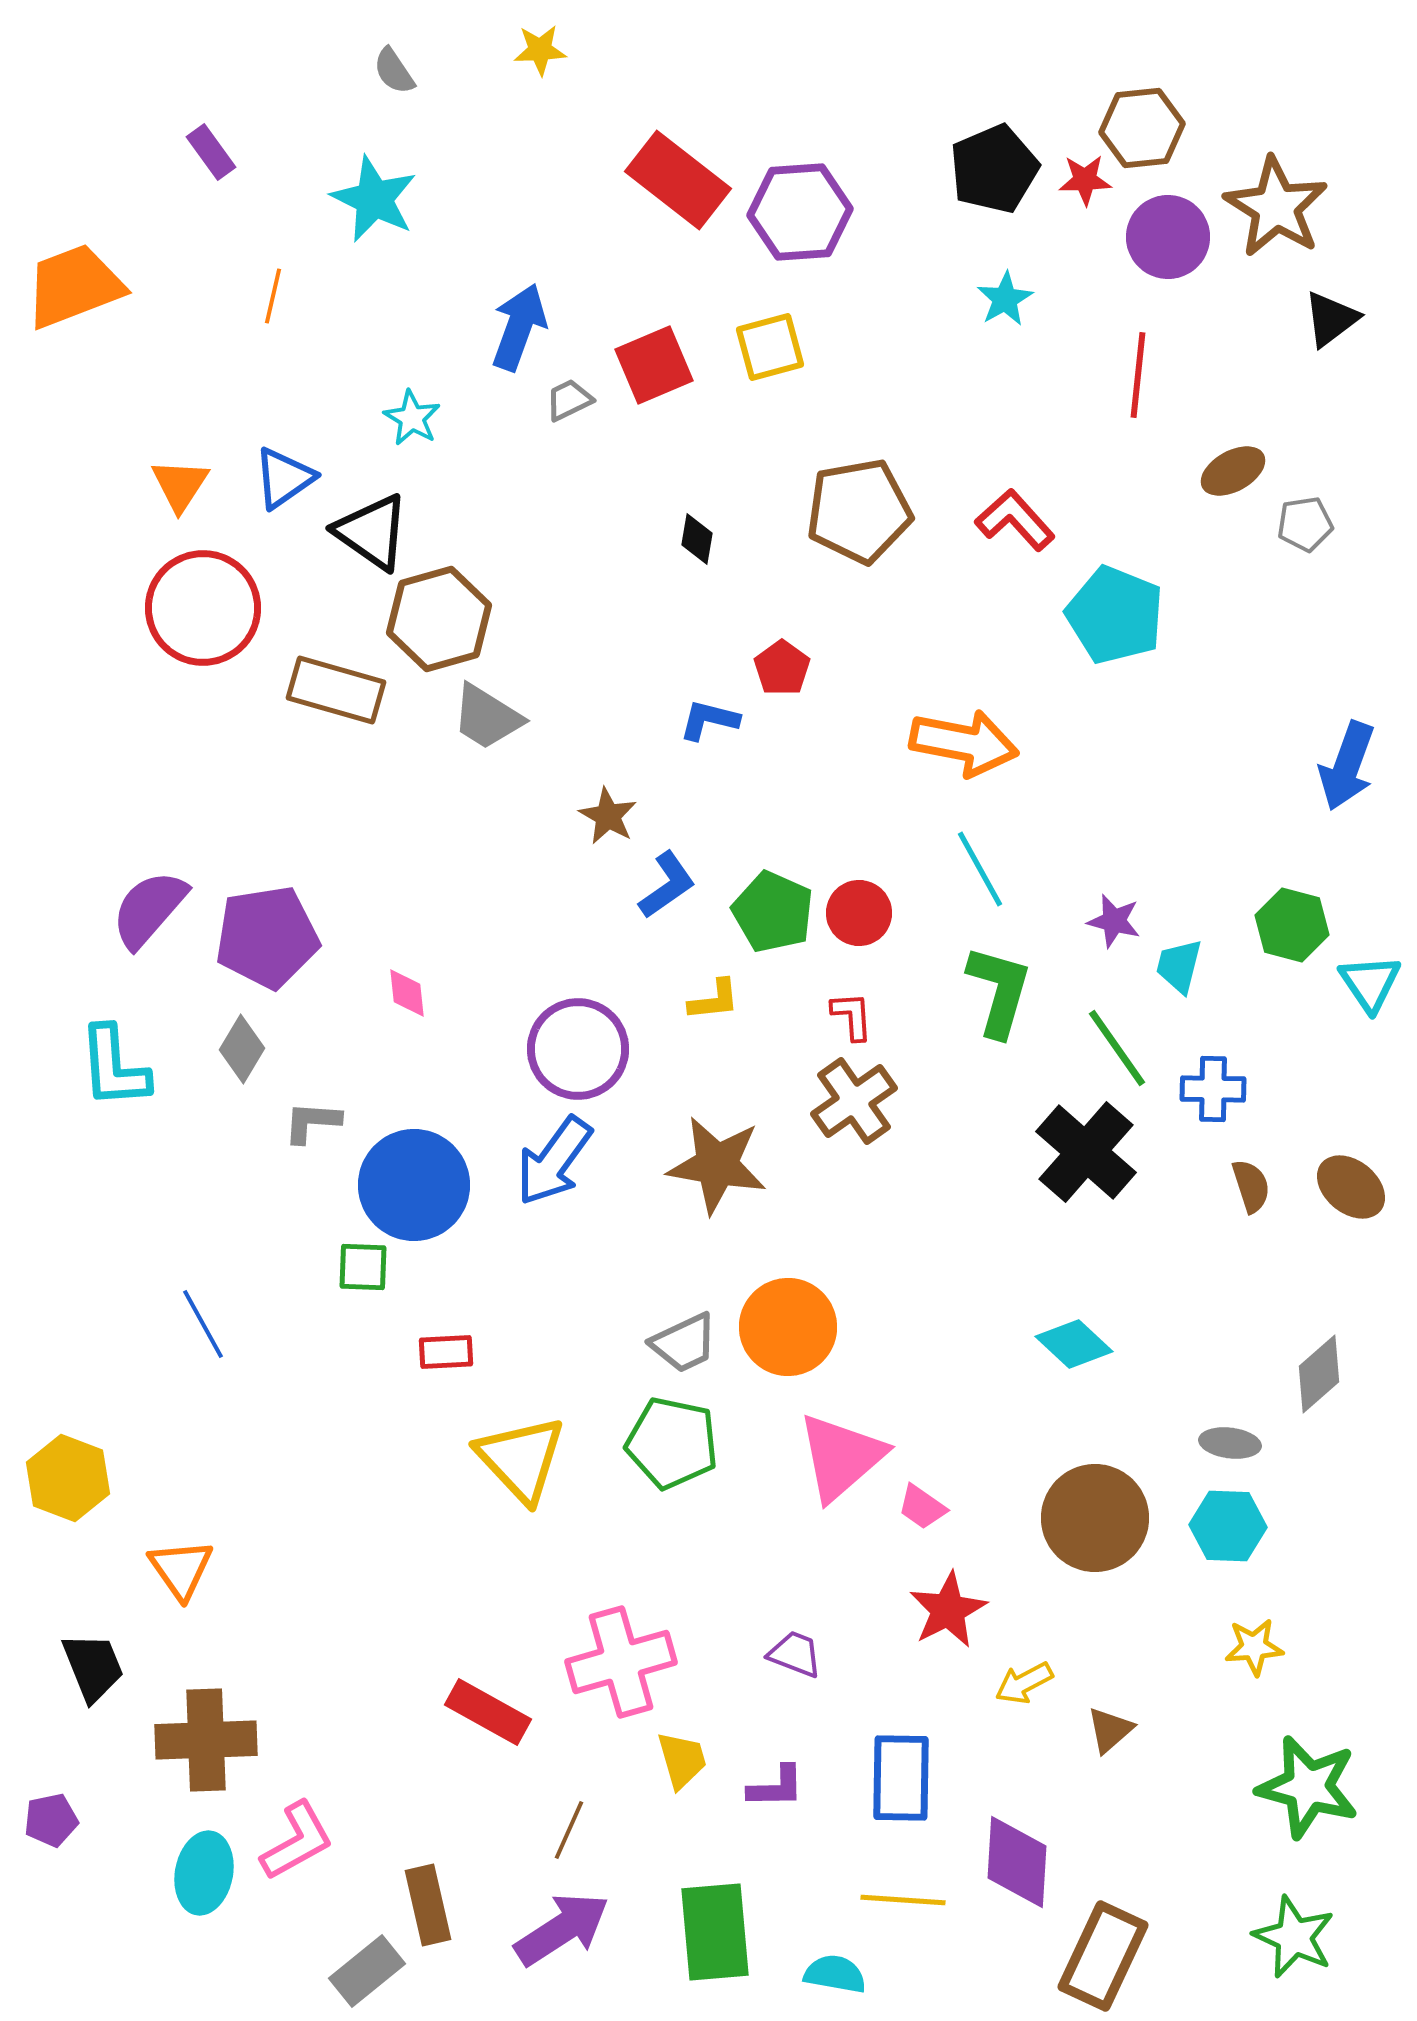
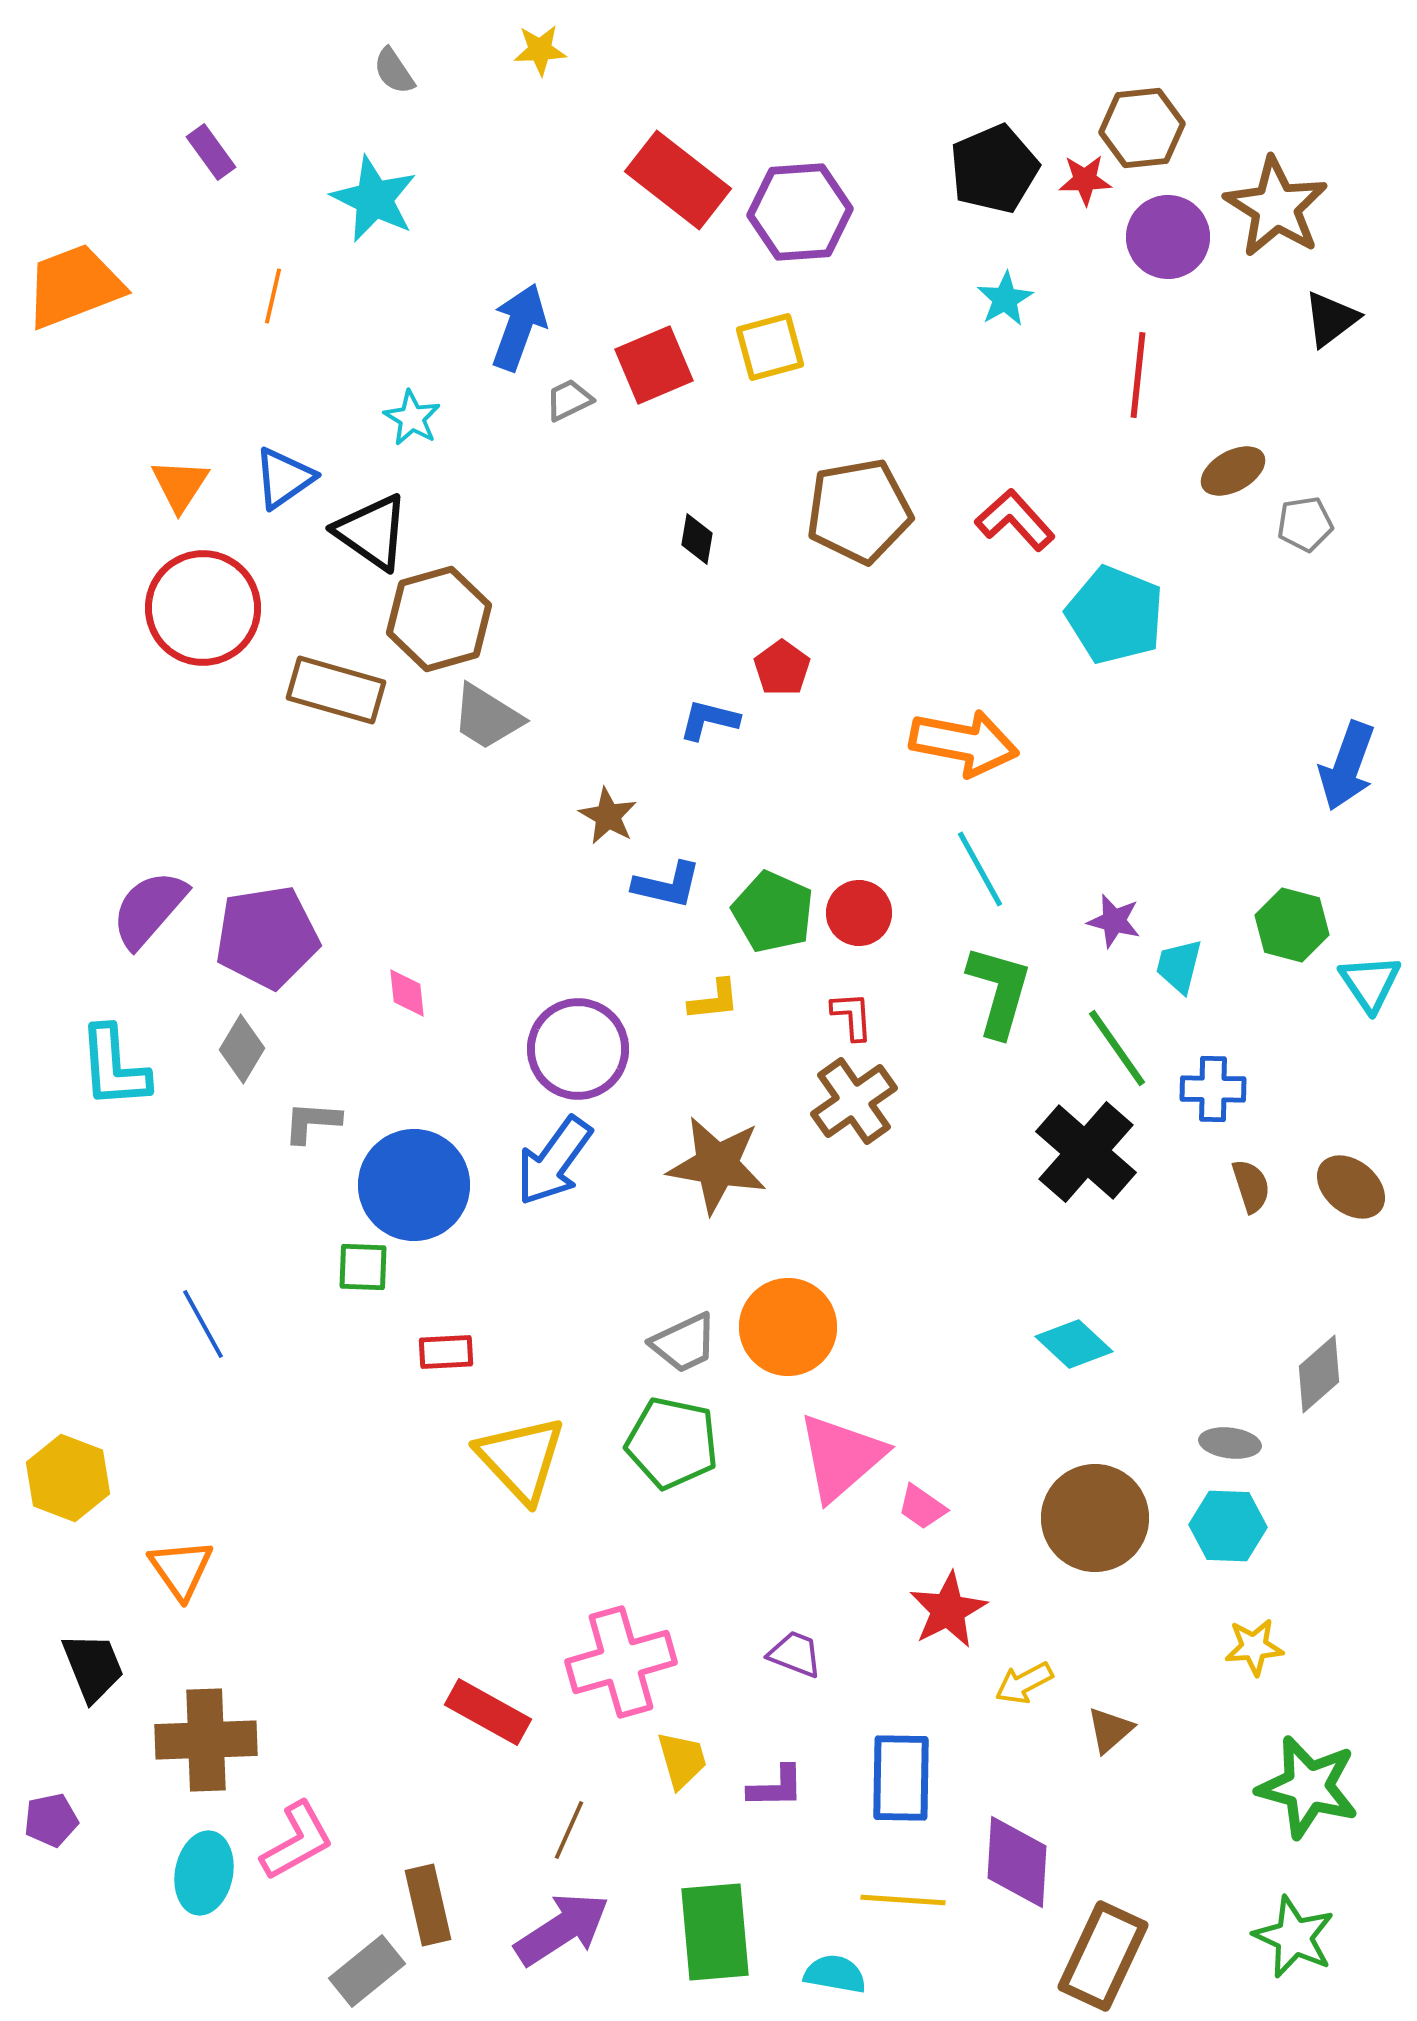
blue L-shape at (667, 885): rotated 48 degrees clockwise
